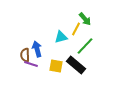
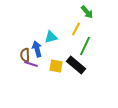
green arrow: moved 2 px right, 7 px up
cyan triangle: moved 10 px left
green line: rotated 18 degrees counterclockwise
